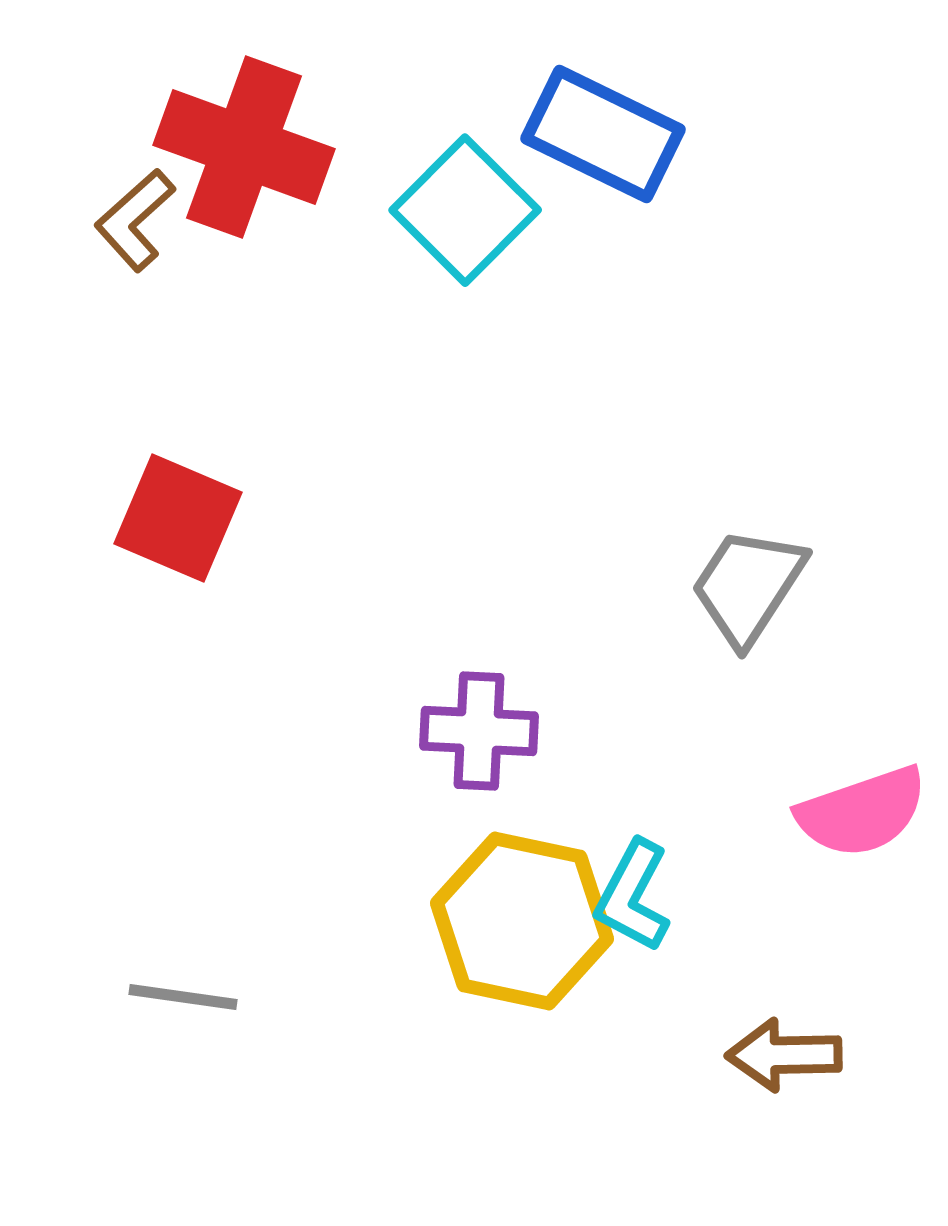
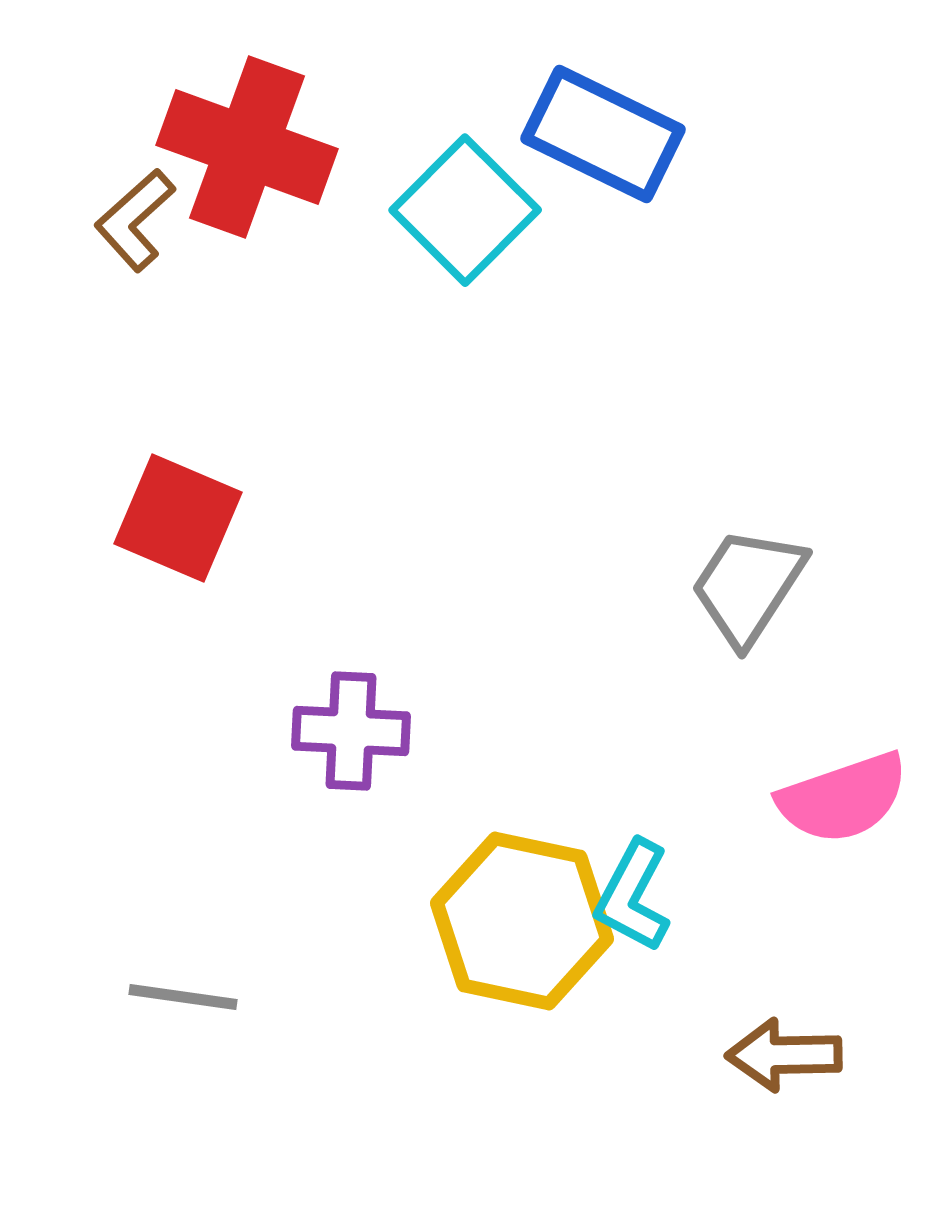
red cross: moved 3 px right
purple cross: moved 128 px left
pink semicircle: moved 19 px left, 14 px up
